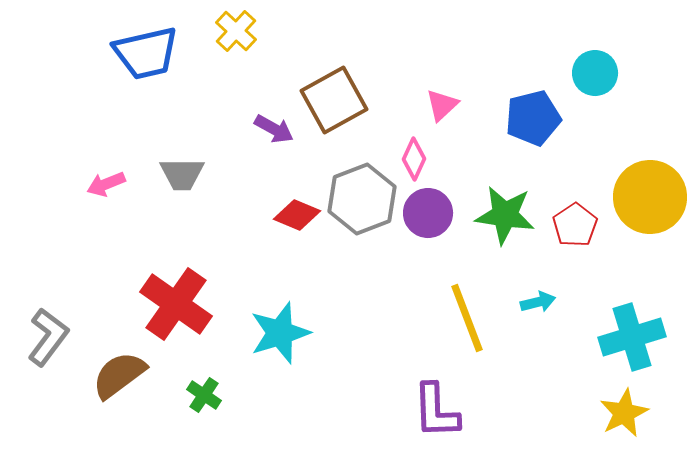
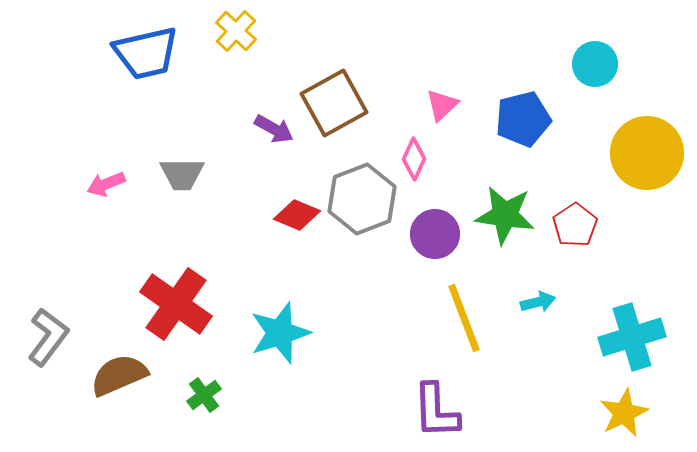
cyan circle: moved 9 px up
brown square: moved 3 px down
blue pentagon: moved 10 px left, 1 px down
yellow circle: moved 3 px left, 44 px up
purple circle: moved 7 px right, 21 px down
yellow line: moved 3 px left
brown semicircle: rotated 14 degrees clockwise
green cross: rotated 20 degrees clockwise
